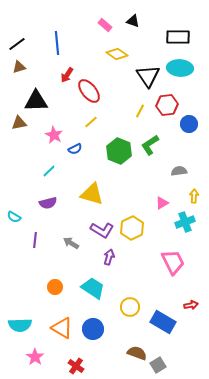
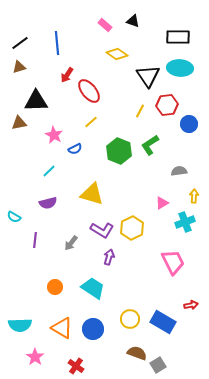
black line at (17, 44): moved 3 px right, 1 px up
gray arrow at (71, 243): rotated 84 degrees counterclockwise
yellow circle at (130, 307): moved 12 px down
